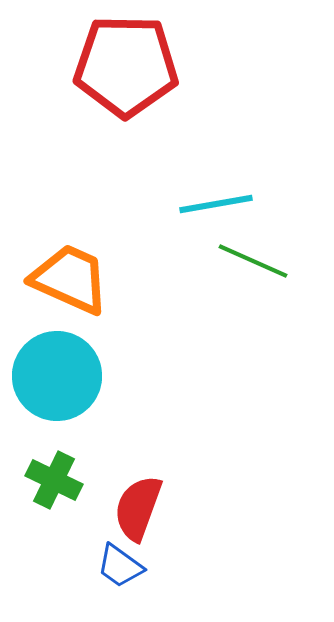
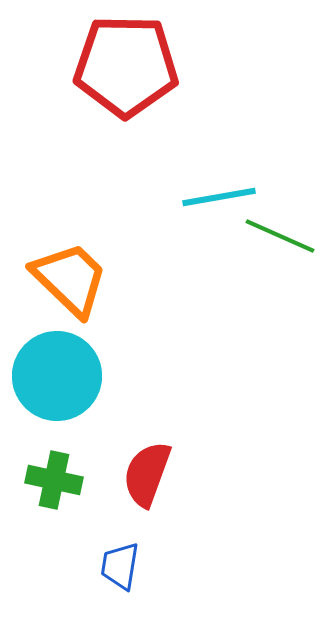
cyan line: moved 3 px right, 7 px up
green line: moved 27 px right, 25 px up
orange trapezoid: rotated 20 degrees clockwise
green cross: rotated 14 degrees counterclockwise
red semicircle: moved 9 px right, 34 px up
blue trapezoid: rotated 63 degrees clockwise
